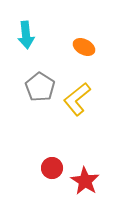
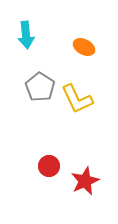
yellow L-shape: rotated 76 degrees counterclockwise
red circle: moved 3 px left, 2 px up
red star: rotated 16 degrees clockwise
